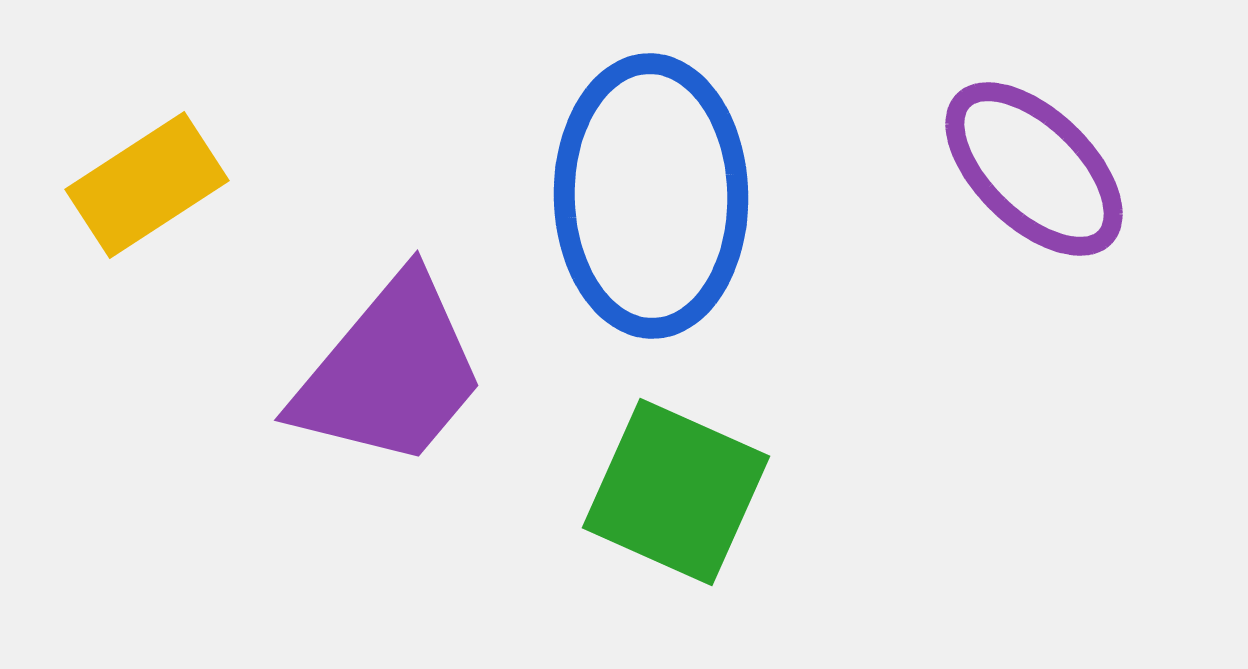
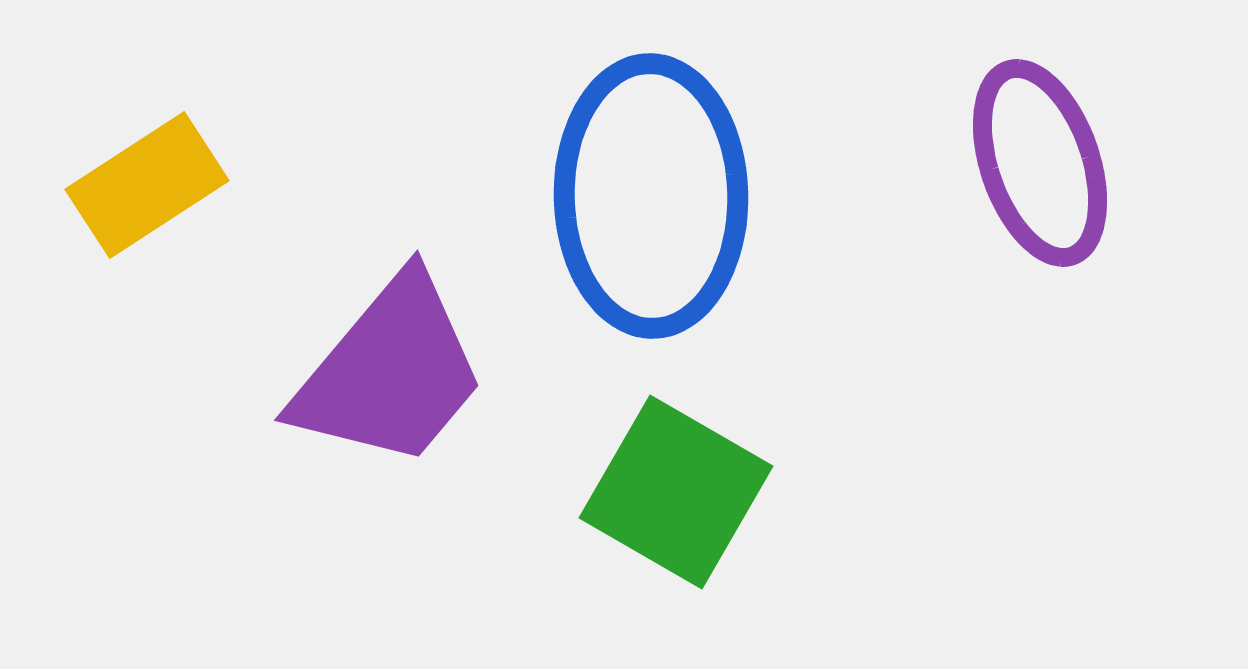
purple ellipse: moved 6 px right, 6 px up; rotated 27 degrees clockwise
green square: rotated 6 degrees clockwise
